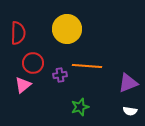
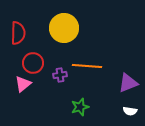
yellow circle: moved 3 px left, 1 px up
pink triangle: moved 1 px up
